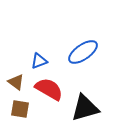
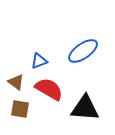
blue ellipse: moved 1 px up
black triangle: rotated 20 degrees clockwise
